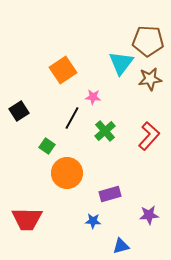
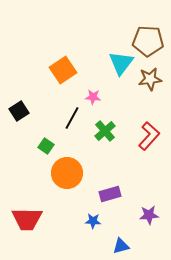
green square: moved 1 px left
